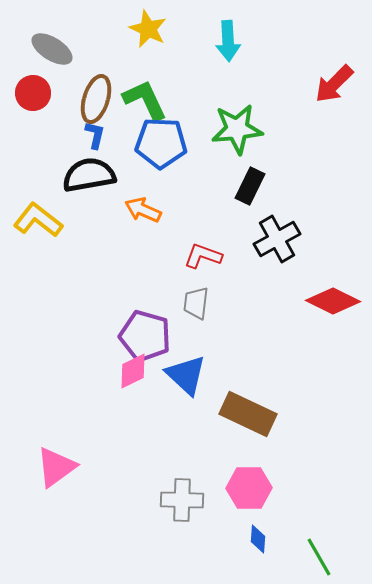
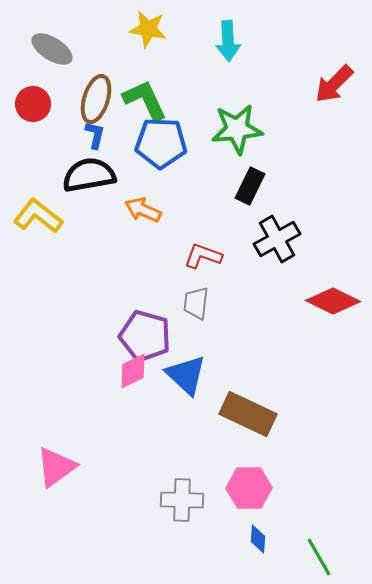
yellow star: rotated 15 degrees counterclockwise
red circle: moved 11 px down
yellow L-shape: moved 4 px up
